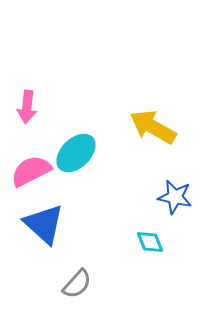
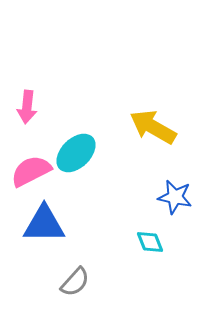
blue triangle: rotated 42 degrees counterclockwise
gray semicircle: moved 2 px left, 2 px up
